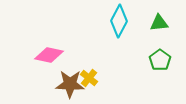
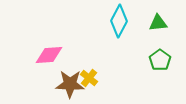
green triangle: moved 1 px left
pink diamond: rotated 16 degrees counterclockwise
